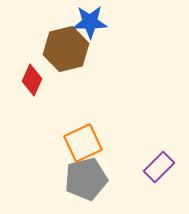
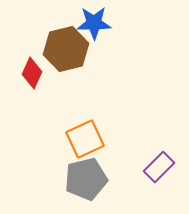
blue star: moved 4 px right, 1 px down
red diamond: moved 7 px up
orange square: moved 2 px right, 4 px up
